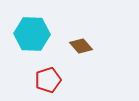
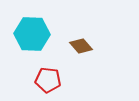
red pentagon: rotated 25 degrees clockwise
